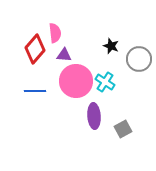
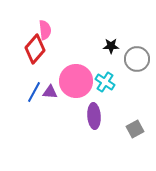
pink semicircle: moved 10 px left, 3 px up
black star: rotated 21 degrees counterclockwise
purple triangle: moved 14 px left, 37 px down
gray circle: moved 2 px left
blue line: moved 1 px left, 1 px down; rotated 60 degrees counterclockwise
gray square: moved 12 px right
